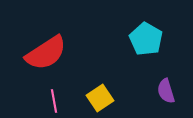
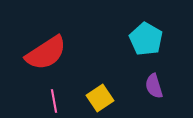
purple semicircle: moved 12 px left, 5 px up
